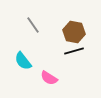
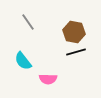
gray line: moved 5 px left, 3 px up
black line: moved 2 px right, 1 px down
pink semicircle: moved 1 px left, 1 px down; rotated 30 degrees counterclockwise
